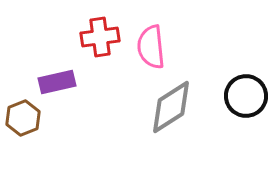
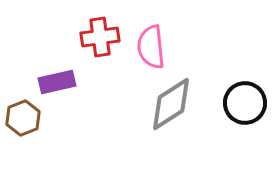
black circle: moved 1 px left, 7 px down
gray diamond: moved 3 px up
